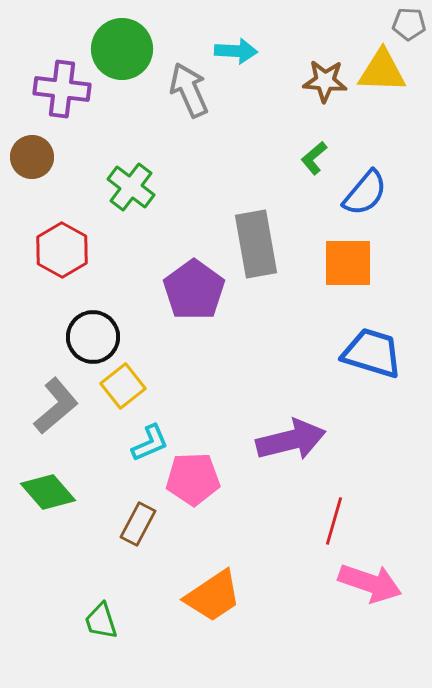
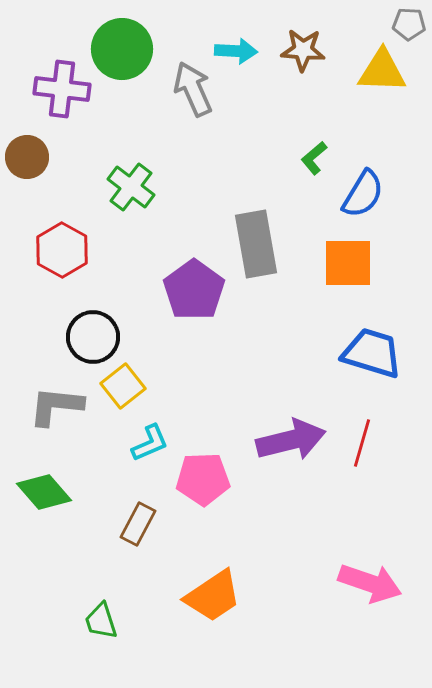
brown star: moved 22 px left, 31 px up
gray arrow: moved 4 px right, 1 px up
brown circle: moved 5 px left
blue semicircle: moved 2 px left, 1 px down; rotated 9 degrees counterclockwise
gray L-shape: rotated 134 degrees counterclockwise
pink pentagon: moved 10 px right
green diamond: moved 4 px left
red line: moved 28 px right, 78 px up
